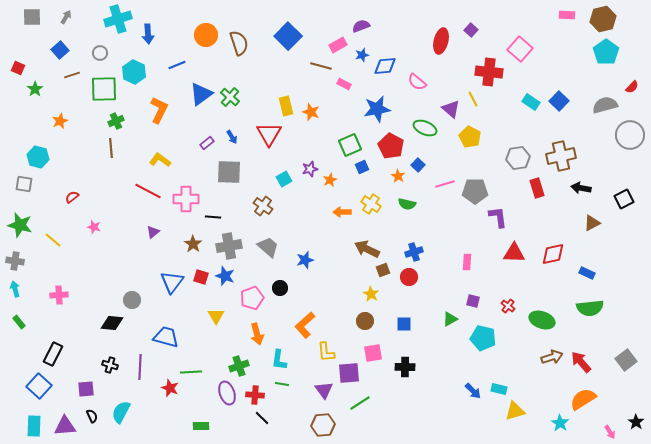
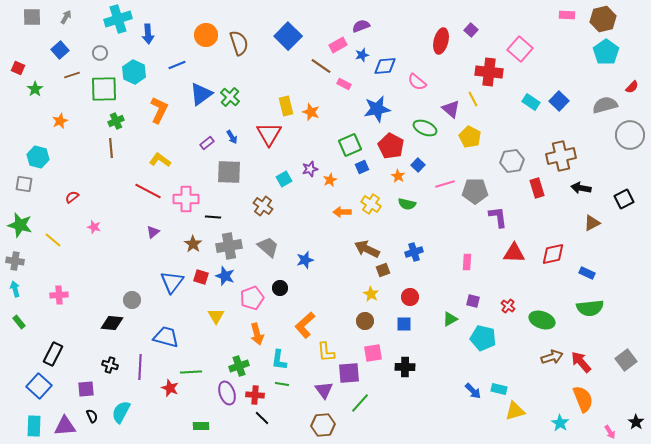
brown line at (321, 66): rotated 20 degrees clockwise
gray hexagon at (518, 158): moved 6 px left, 3 px down
red circle at (409, 277): moved 1 px right, 20 px down
orange semicircle at (583, 399): rotated 100 degrees clockwise
green line at (360, 403): rotated 15 degrees counterclockwise
